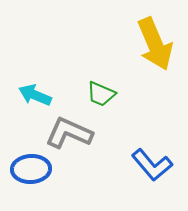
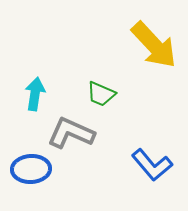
yellow arrow: moved 1 px left, 1 px down; rotated 20 degrees counterclockwise
cyan arrow: moved 1 px up; rotated 76 degrees clockwise
gray L-shape: moved 2 px right
